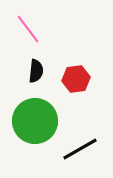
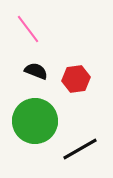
black semicircle: rotated 75 degrees counterclockwise
